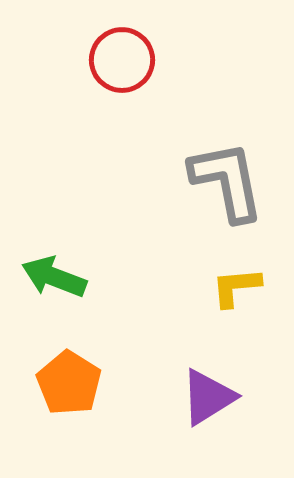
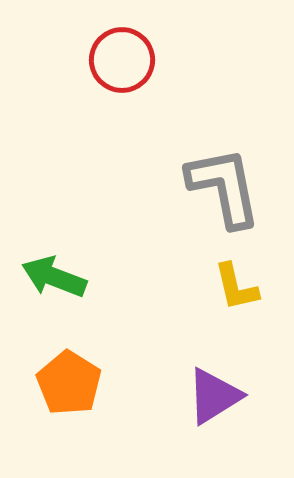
gray L-shape: moved 3 px left, 6 px down
yellow L-shape: rotated 98 degrees counterclockwise
purple triangle: moved 6 px right, 1 px up
